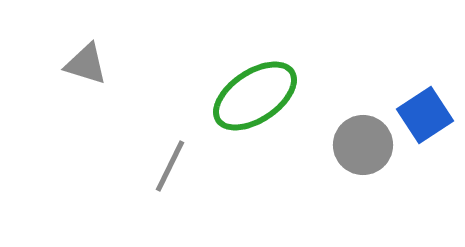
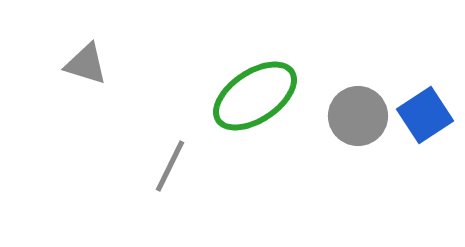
gray circle: moved 5 px left, 29 px up
